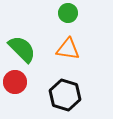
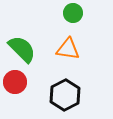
green circle: moved 5 px right
black hexagon: rotated 16 degrees clockwise
